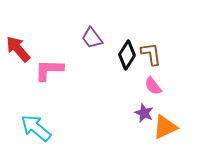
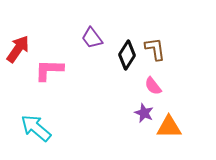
red arrow: rotated 76 degrees clockwise
brown L-shape: moved 4 px right, 5 px up
orange triangle: moved 4 px right; rotated 24 degrees clockwise
